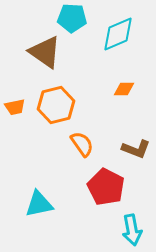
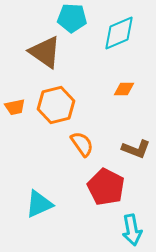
cyan diamond: moved 1 px right, 1 px up
cyan triangle: rotated 12 degrees counterclockwise
